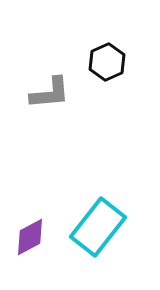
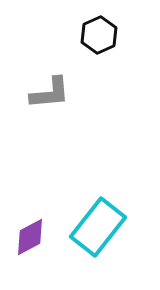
black hexagon: moved 8 px left, 27 px up
